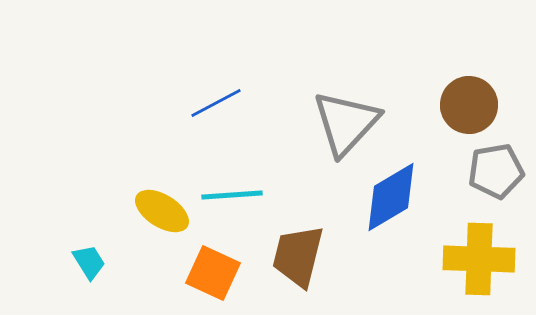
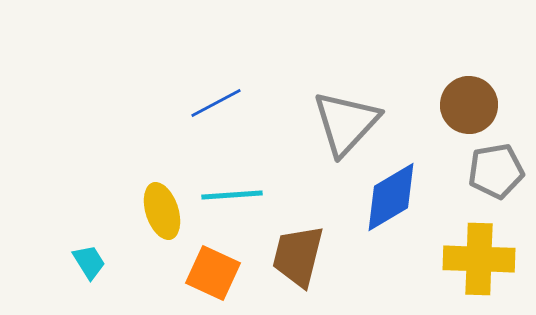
yellow ellipse: rotated 40 degrees clockwise
